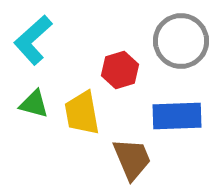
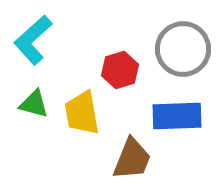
gray circle: moved 2 px right, 8 px down
brown trapezoid: rotated 45 degrees clockwise
